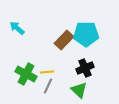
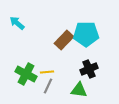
cyan arrow: moved 5 px up
black cross: moved 4 px right, 1 px down
green triangle: rotated 36 degrees counterclockwise
